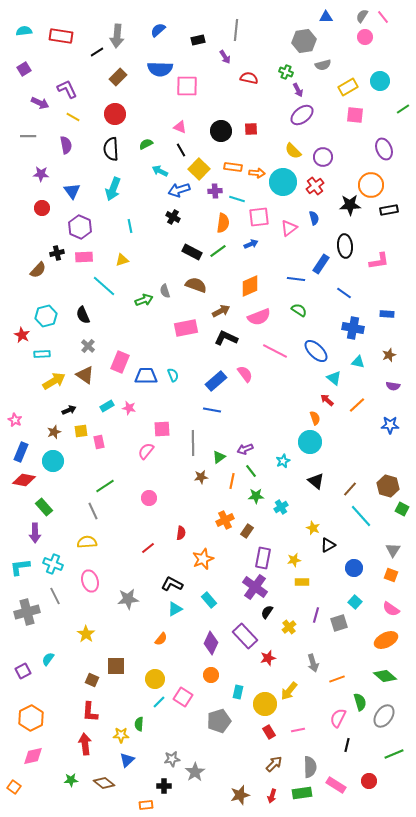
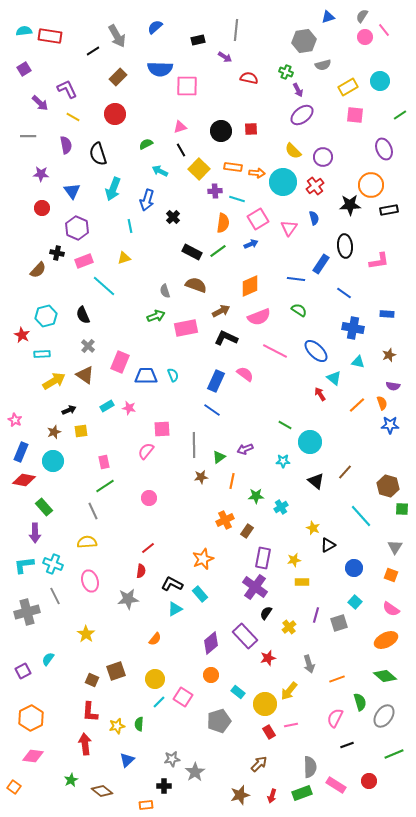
blue triangle at (326, 17): moved 2 px right; rotated 16 degrees counterclockwise
pink line at (383, 17): moved 1 px right, 13 px down
blue semicircle at (158, 30): moved 3 px left, 3 px up
red rectangle at (61, 36): moved 11 px left
gray arrow at (117, 36): rotated 35 degrees counterclockwise
black line at (97, 52): moved 4 px left, 1 px up
purple arrow at (225, 57): rotated 24 degrees counterclockwise
purple arrow at (40, 103): rotated 18 degrees clockwise
green line at (403, 109): moved 3 px left, 6 px down
pink triangle at (180, 127): rotated 40 degrees counterclockwise
black semicircle at (111, 149): moved 13 px left, 5 px down; rotated 15 degrees counterclockwise
blue arrow at (179, 190): moved 32 px left, 10 px down; rotated 55 degrees counterclockwise
black cross at (173, 217): rotated 16 degrees clockwise
pink square at (259, 217): moved 1 px left, 2 px down; rotated 25 degrees counterclockwise
purple hexagon at (80, 227): moved 3 px left, 1 px down
pink triangle at (289, 228): rotated 18 degrees counterclockwise
black cross at (57, 253): rotated 24 degrees clockwise
pink rectangle at (84, 257): moved 4 px down; rotated 18 degrees counterclockwise
yellow triangle at (122, 260): moved 2 px right, 2 px up
green arrow at (144, 300): moved 12 px right, 16 px down
pink semicircle at (245, 374): rotated 18 degrees counterclockwise
blue rectangle at (216, 381): rotated 25 degrees counterclockwise
red arrow at (327, 400): moved 7 px left, 6 px up; rotated 16 degrees clockwise
blue line at (212, 410): rotated 24 degrees clockwise
orange semicircle at (315, 418): moved 67 px right, 15 px up
pink rectangle at (99, 442): moved 5 px right, 20 px down
gray line at (193, 443): moved 1 px right, 2 px down
cyan star at (283, 461): rotated 24 degrees clockwise
green line at (251, 471): moved 34 px right, 46 px up; rotated 24 degrees counterclockwise
brown line at (350, 489): moved 5 px left, 17 px up
green square at (402, 509): rotated 24 degrees counterclockwise
red semicircle at (181, 533): moved 40 px left, 38 px down
gray triangle at (393, 550): moved 2 px right, 3 px up
cyan L-shape at (20, 567): moved 4 px right, 2 px up
cyan rectangle at (209, 600): moved 9 px left, 6 px up
black semicircle at (267, 612): moved 1 px left, 1 px down
orange semicircle at (161, 639): moved 6 px left
purple diamond at (211, 643): rotated 25 degrees clockwise
gray arrow at (313, 663): moved 4 px left, 1 px down
brown square at (116, 666): moved 5 px down; rotated 18 degrees counterclockwise
cyan rectangle at (238, 692): rotated 64 degrees counterclockwise
pink semicircle at (338, 718): moved 3 px left
pink line at (298, 730): moved 7 px left, 5 px up
yellow star at (121, 735): moved 4 px left, 9 px up; rotated 14 degrees counterclockwise
black line at (347, 745): rotated 56 degrees clockwise
pink diamond at (33, 756): rotated 20 degrees clockwise
brown arrow at (274, 764): moved 15 px left
green star at (71, 780): rotated 24 degrees counterclockwise
brown diamond at (104, 783): moved 2 px left, 8 px down
green rectangle at (302, 793): rotated 12 degrees counterclockwise
